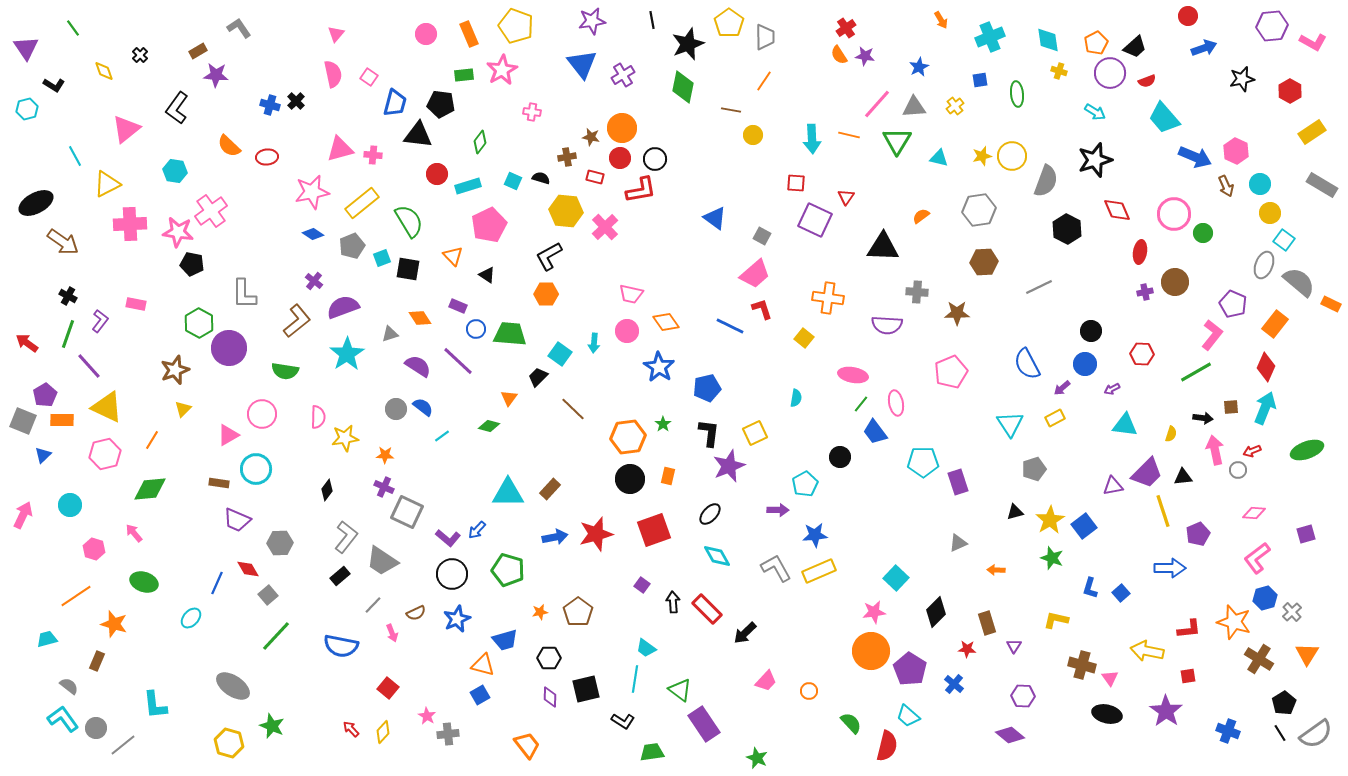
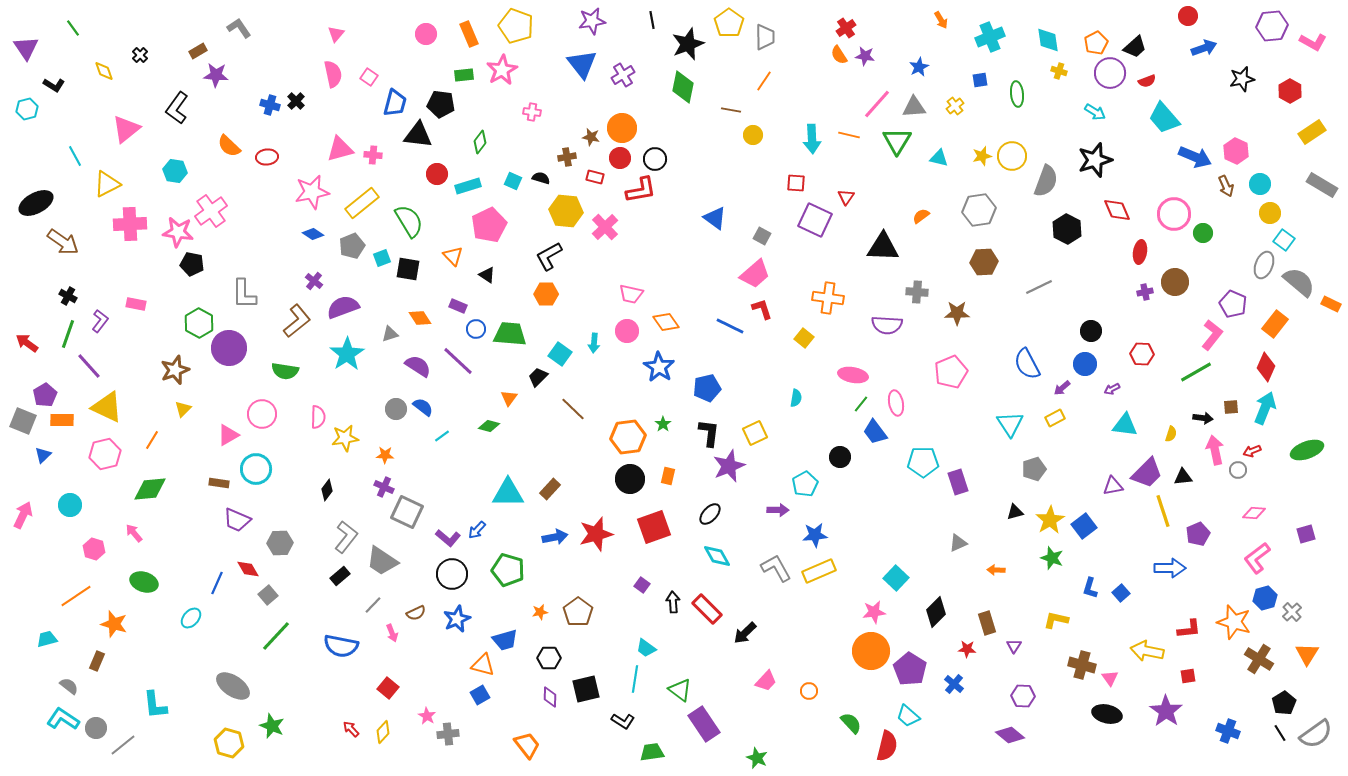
red square at (654, 530): moved 3 px up
cyan L-shape at (63, 719): rotated 20 degrees counterclockwise
